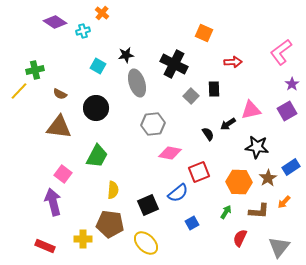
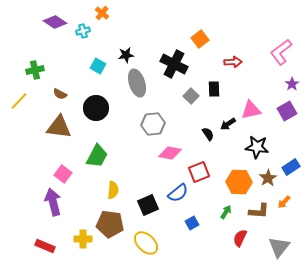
orange square at (204, 33): moved 4 px left, 6 px down; rotated 30 degrees clockwise
yellow line at (19, 91): moved 10 px down
